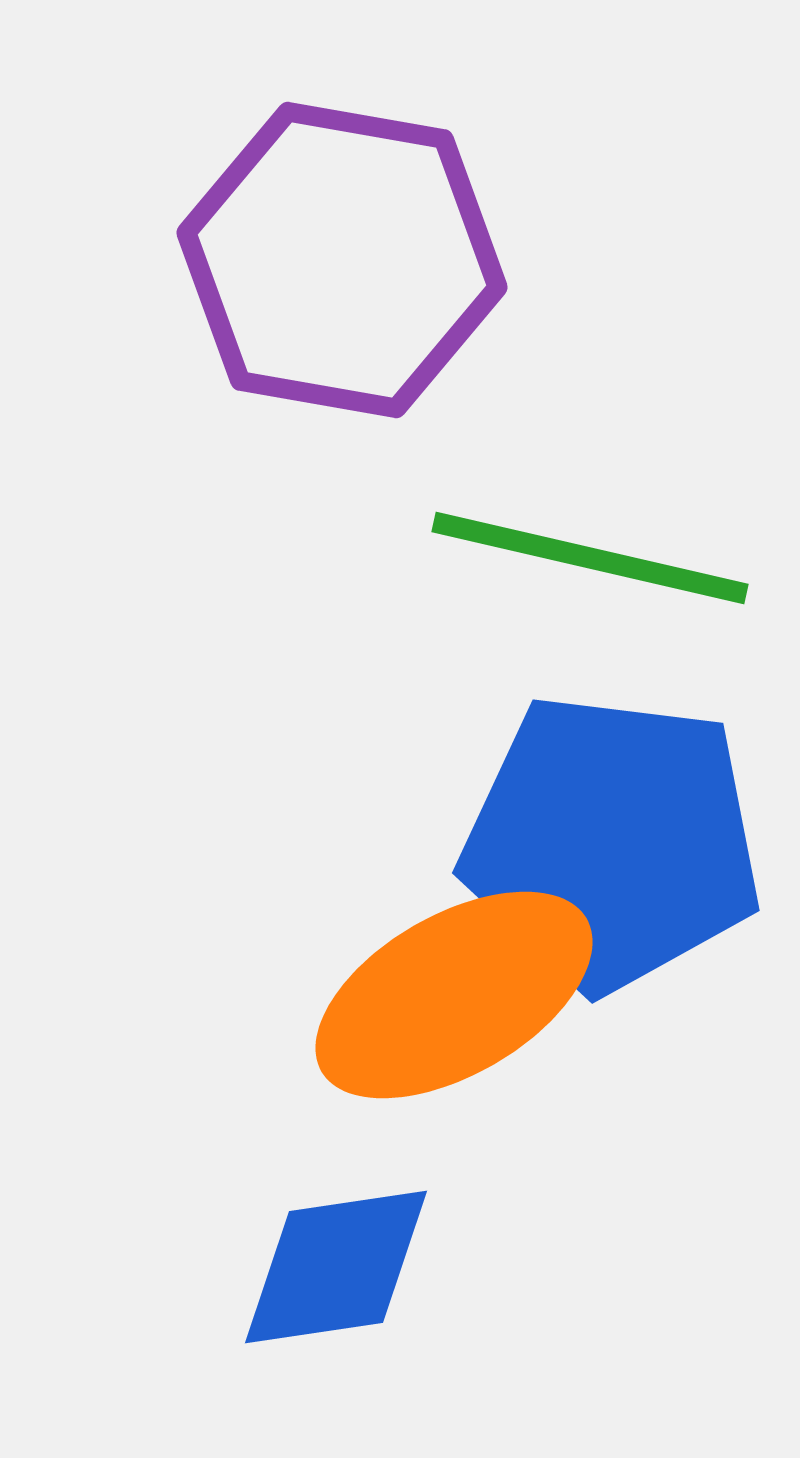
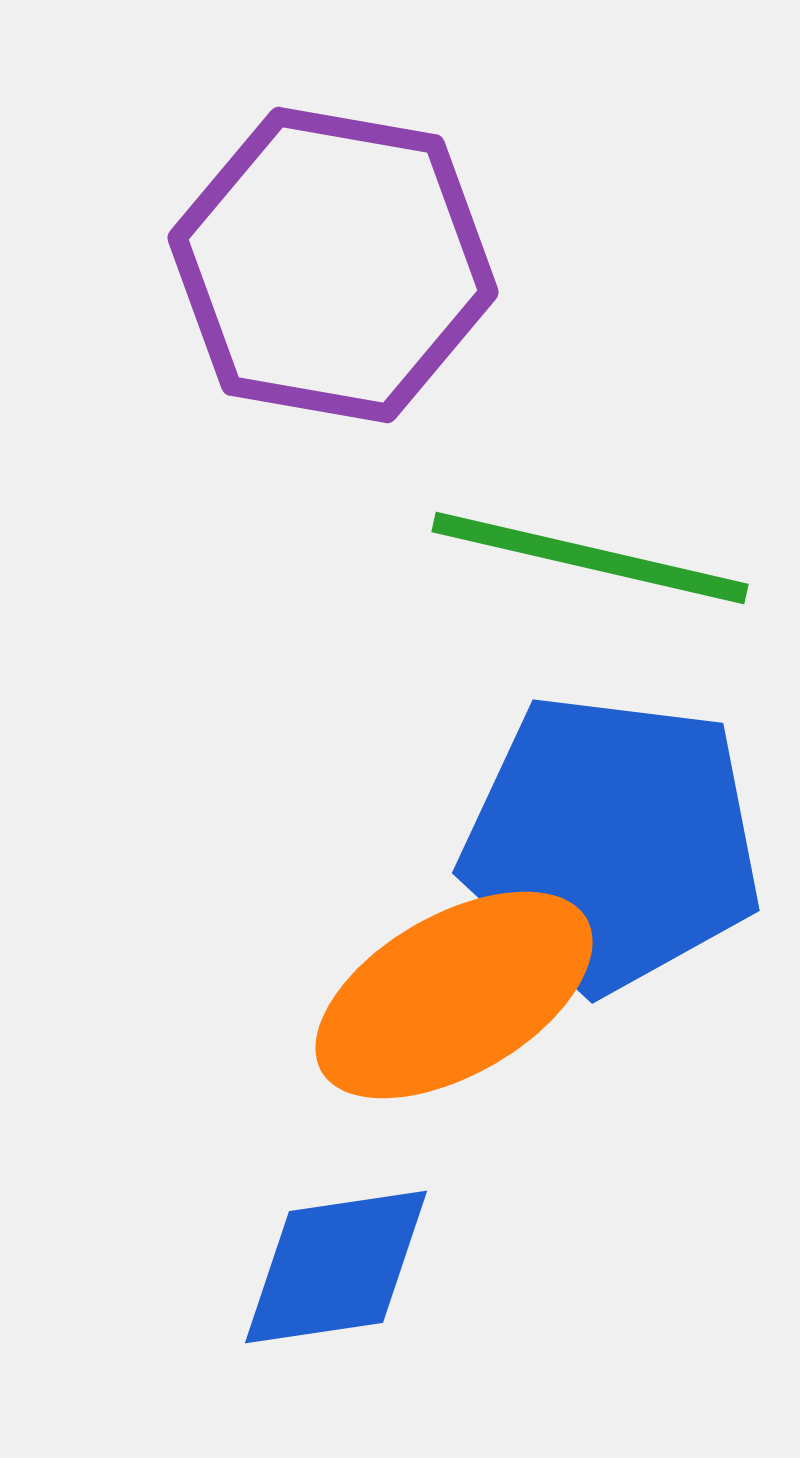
purple hexagon: moved 9 px left, 5 px down
